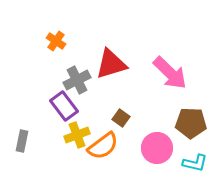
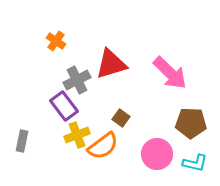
pink circle: moved 6 px down
